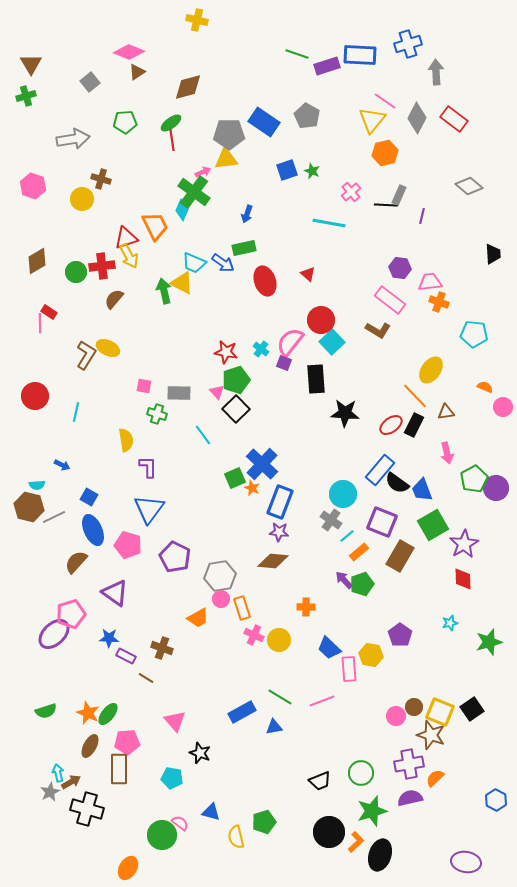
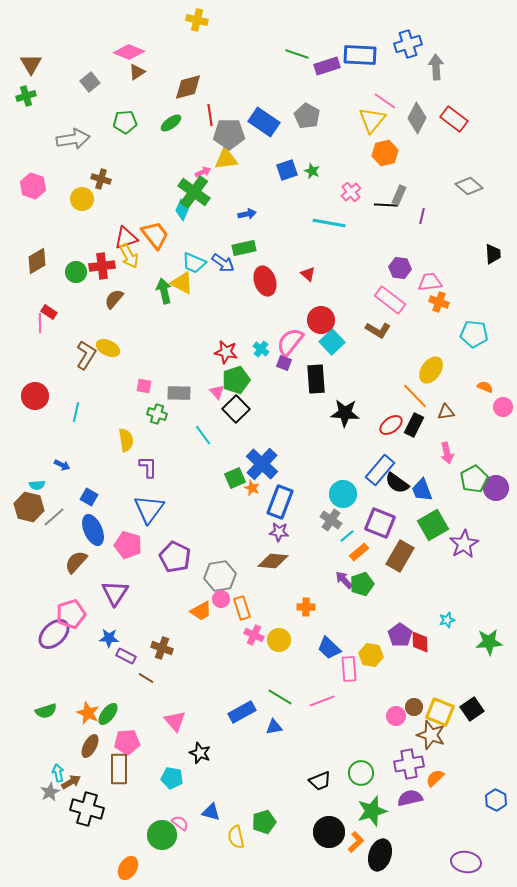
gray arrow at (436, 72): moved 5 px up
red line at (172, 140): moved 38 px right, 25 px up
blue arrow at (247, 214): rotated 120 degrees counterclockwise
orange trapezoid at (155, 226): moved 9 px down; rotated 12 degrees counterclockwise
gray line at (54, 517): rotated 15 degrees counterclockwise
purple square at (382, 522): moved 2 px left, 1 px down
red diamond at (463, 579): moved 43 px left, 63 px down
purple triangle at (115, 593): rotated 28 degrees clockwise
orange trapezoid at (198, 618): moved 3 px right, 7 px up
cyan star at (450, 623): moved 3 px left, 3 px up
green star at (489, 642): rotated 12 degrees clockwise
